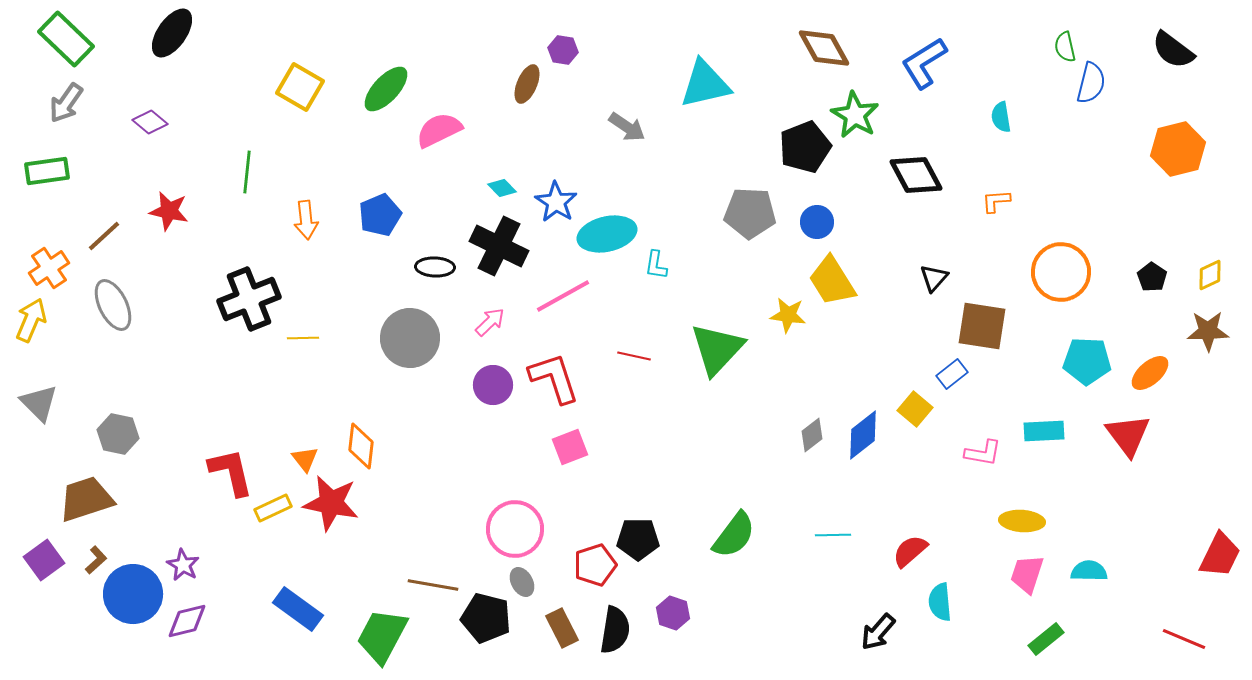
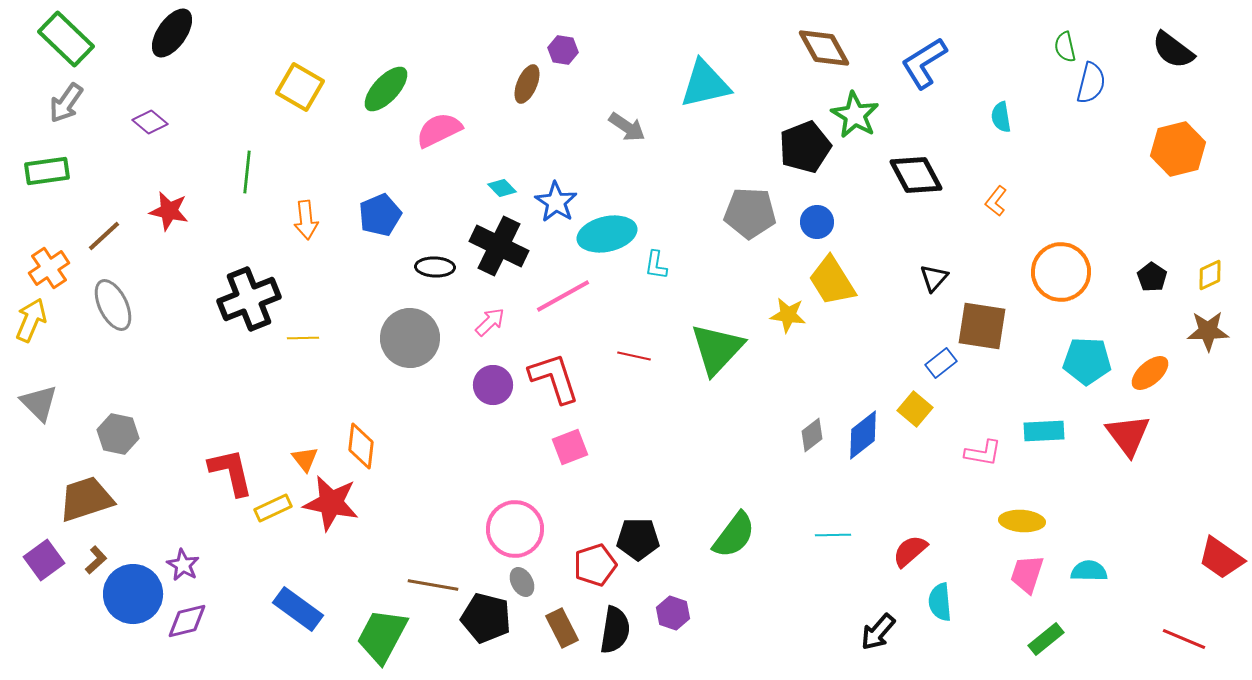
orange L-shape at (996, 201): rotated 48 degrees counterclockwise
blue rectangle at (952, 374): moved 11 px left, 11 px up
red trapezoid at (1220, 555): moved 1 px right, 3 px down; rotated 99 degrees clockwise
